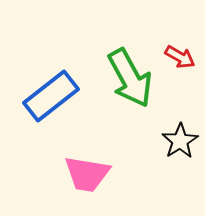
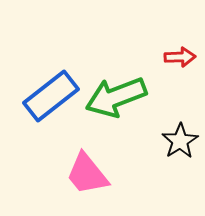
red arrow: rotated 32 degrees counterclockwise
green arrow: moved 14 px left, 19 px down; rotated 98 degrees clockwise
pink trapezoid: rotated 42 degrees clockwise
